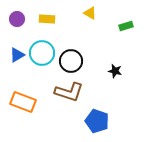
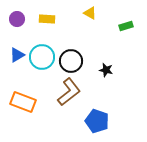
cyan circle: moved 4 px down
black star: moved 9 px left, 1 px up
brown L-shape: rotated 56 degrees counterclockwise
